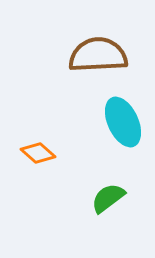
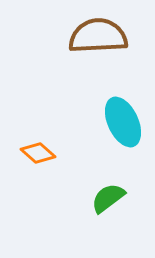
brown semicircle: moved 19 px up
